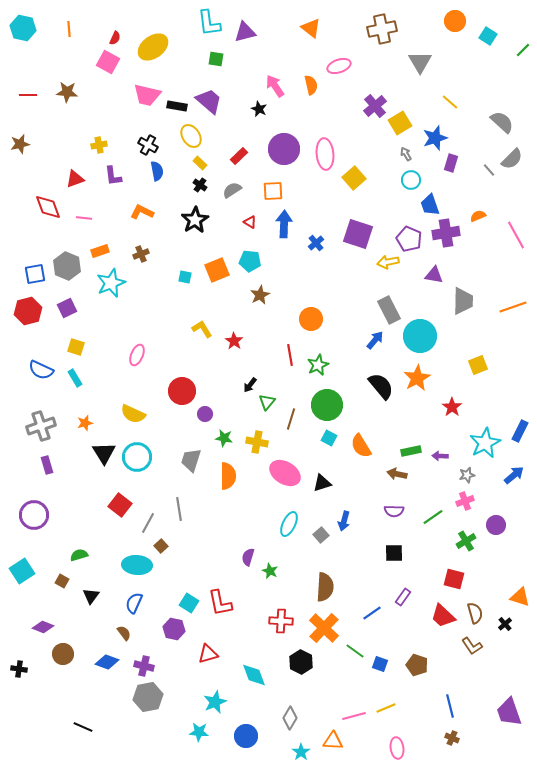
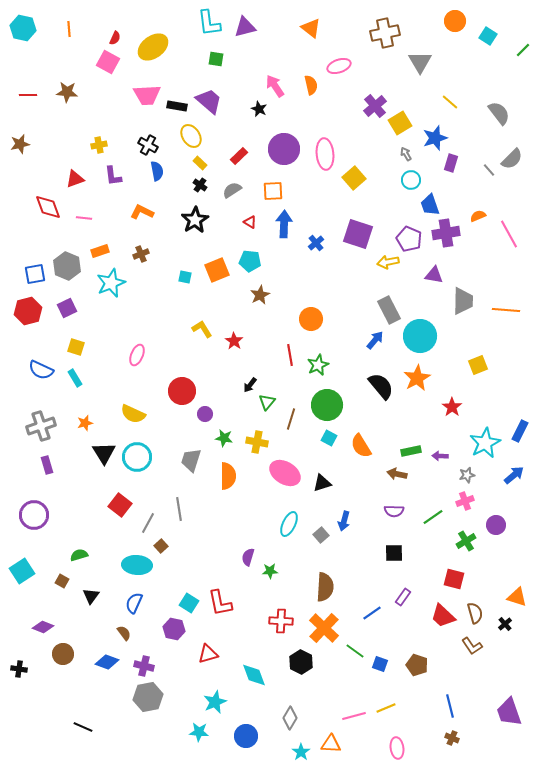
brown cross at (382, 29): moved 3 px right, 4 px down
purple triangle at (245, 32): moved 5 px up
pink trapezoid at (147, 95): rotated 16 degrees counterclockwise
gray semicircle at (502, 122): moved 3 px left, 9 px up; rotated 10 degrees clockwise
pink line at (516, 235): moved 7 px left, 1 px up
orange line at (513, 307): moved 7 px left, 3 px down; rotated 24 degrees clockwise
green star at (270, 571): rotated 28 degrees counterclockwise
orange triangle at (520, 597): moved 3 px left
orange triangle at (333, 741): moved 2 px left, 3 px down
